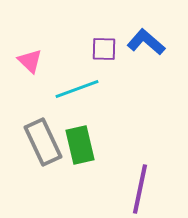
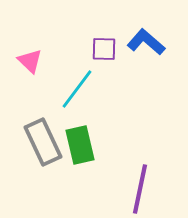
cyan line: rotated 33 degrees counterclockwise
